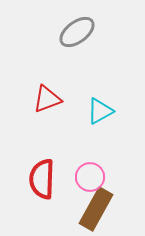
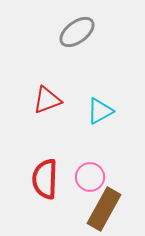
red triangle: moved 1 px down
red semicircle: moved 3 px right
brown rectangle: moved 8 px right
